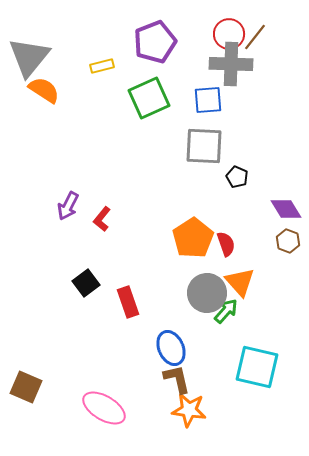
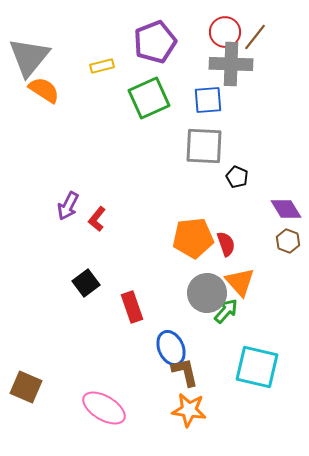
red circle: moved 4 px left, 2 px up
red L-shape: moved 5 px left
orange pentagon: rotated 27 degrees clockwise
red rectangle: moved 4 px right, 5 px down
brown L-shape: moved 8 px right, 7 px up
